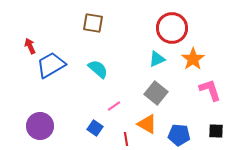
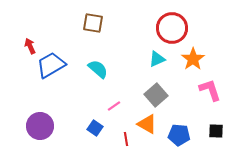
gray square: moved 2 px down; rotated 10 degrees clockwise
